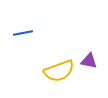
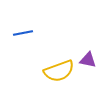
purple triangle: moved 1 px left, 1 px up
